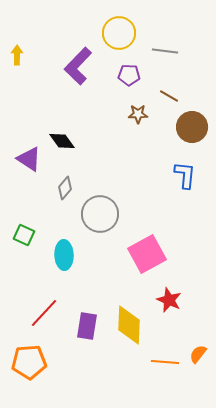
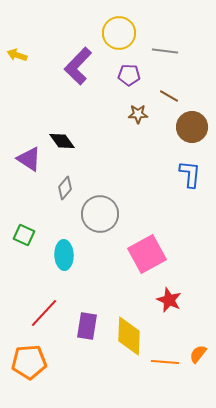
yellow arrow: rotated 72 degrees counterclockwise
blue L-shape: moved 5 px right, 1 px up
yellow diamond: moved 11 px down
